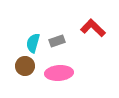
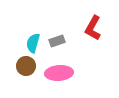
red L-shape: rotated 105 degrees counterclockwise
brown circle: moved 1 px right
